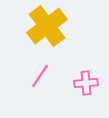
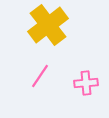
yellow cross: moved 1 px right, 1 px up
